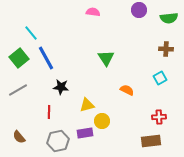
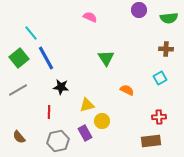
pink semicircle: moved 3 px left, 5 px down; rotated 16 degrees clockwise
purple rectangle: rotated 70 degrees clockwise
